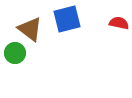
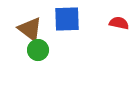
blue square: rotated 12 degrees clockwise
green circle: moved 23 px right, 3 px up
